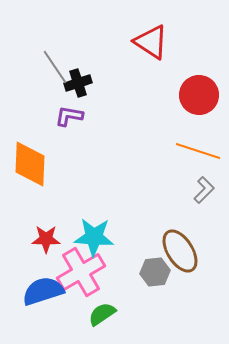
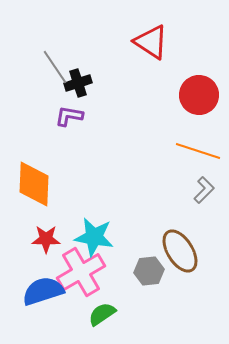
orange diamond: moved 4 px right, 20 px down
cyan star: rotated 6 degrees clockwise
gray hexagon: moved 6 px left, 1 px up
